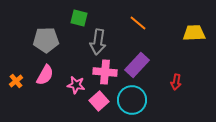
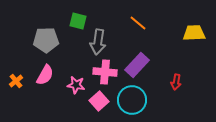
green square: moved 1 px left, 3 px down
